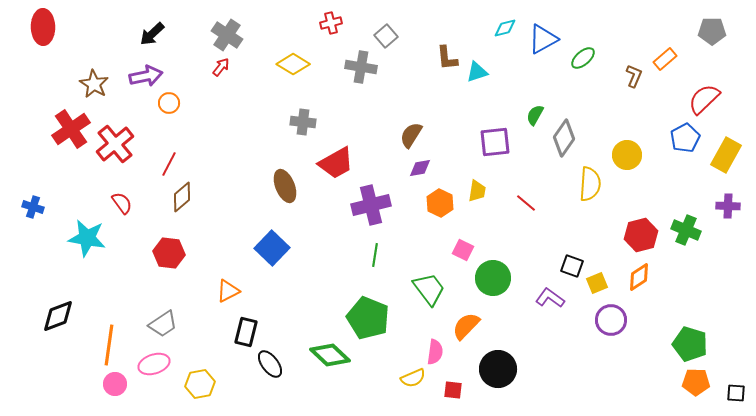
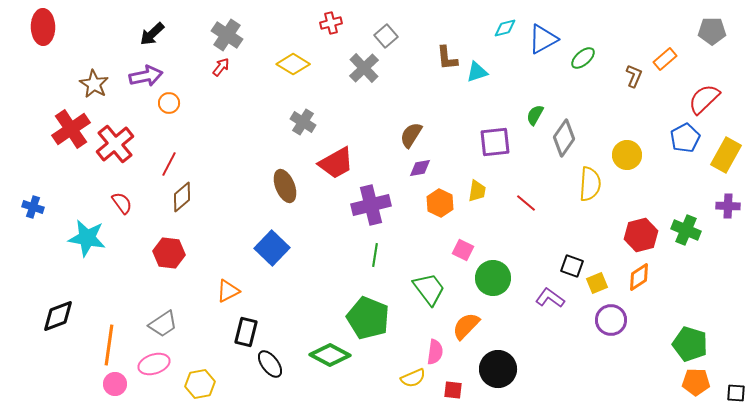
gray cross at (361, 67): moved 3 px right, 1 px down; rotated 36 degrees clockwise
gray cross at (303, 122): rotated 25 degrees clockwise
green diamond at (330, 355): rotated 15 degrees counterclockwise
